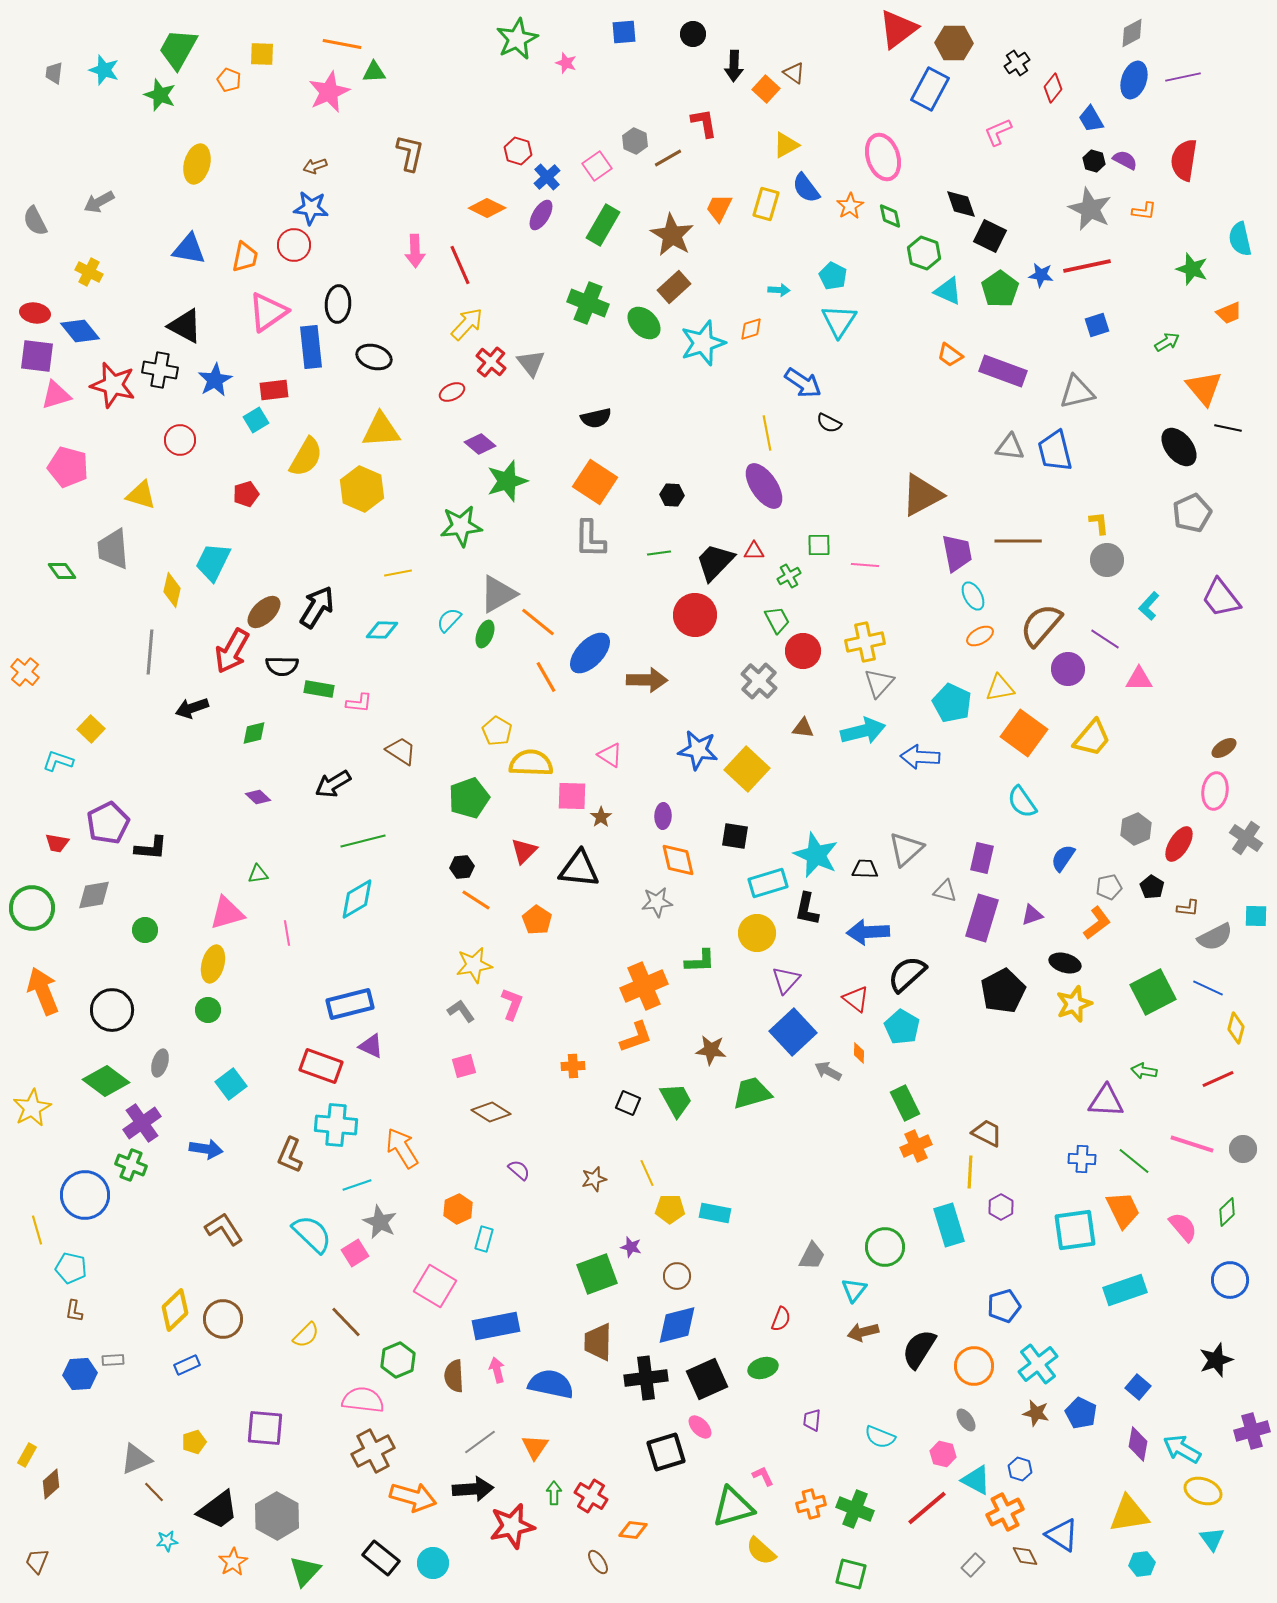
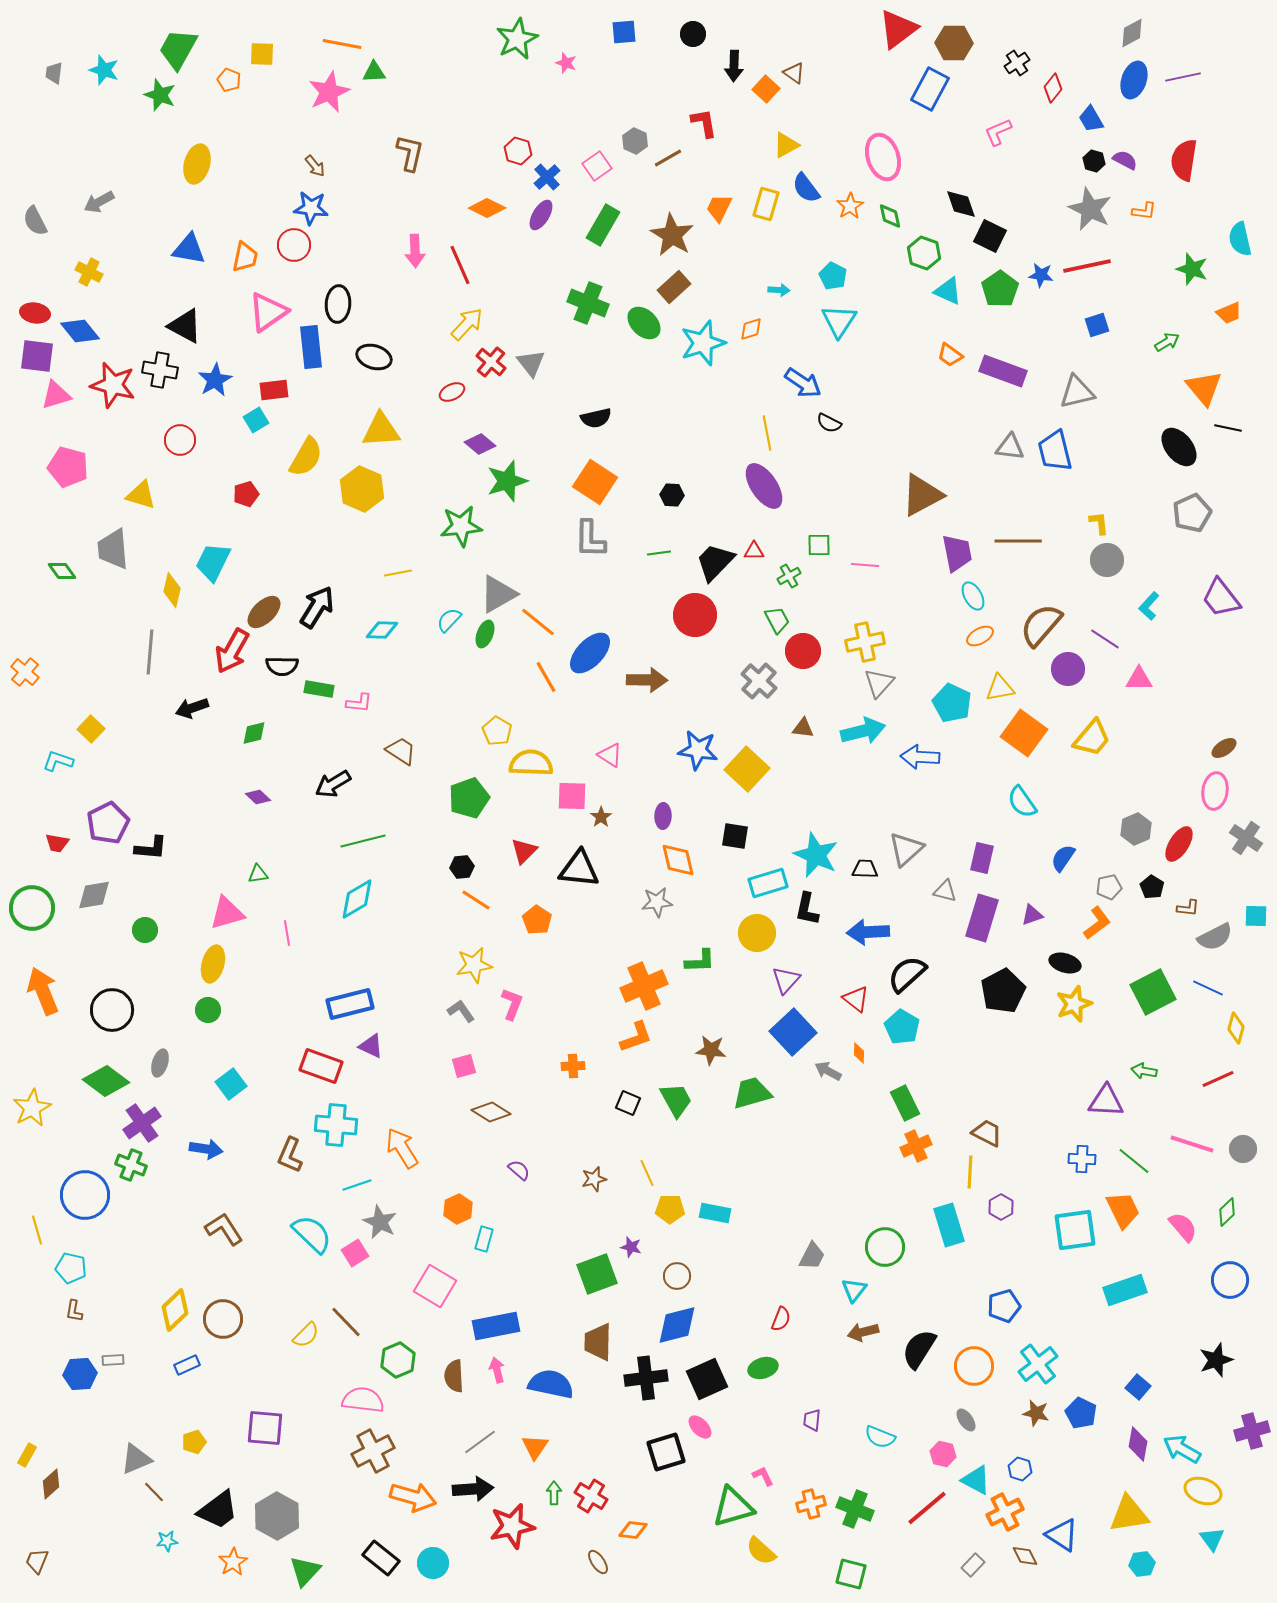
brown arrow at (315, 166): rotated 110 degrees counterclockwise
